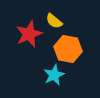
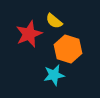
orange hexagon: rotated 8 degrees clockwise
cyan star: rotated 15 degrees clockwise
